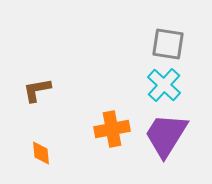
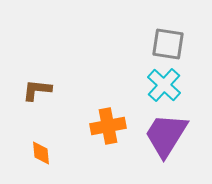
brown L-shape: rotated 16 degrees clockwise
orange cross: moved 4 px left, 3 px up
